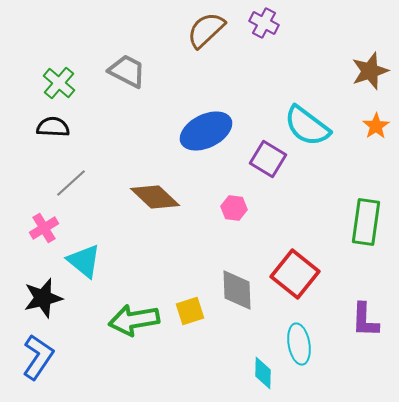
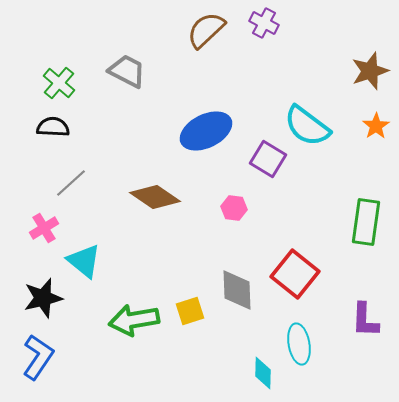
brown diamond: rotated 9 degrees counterclockwise
